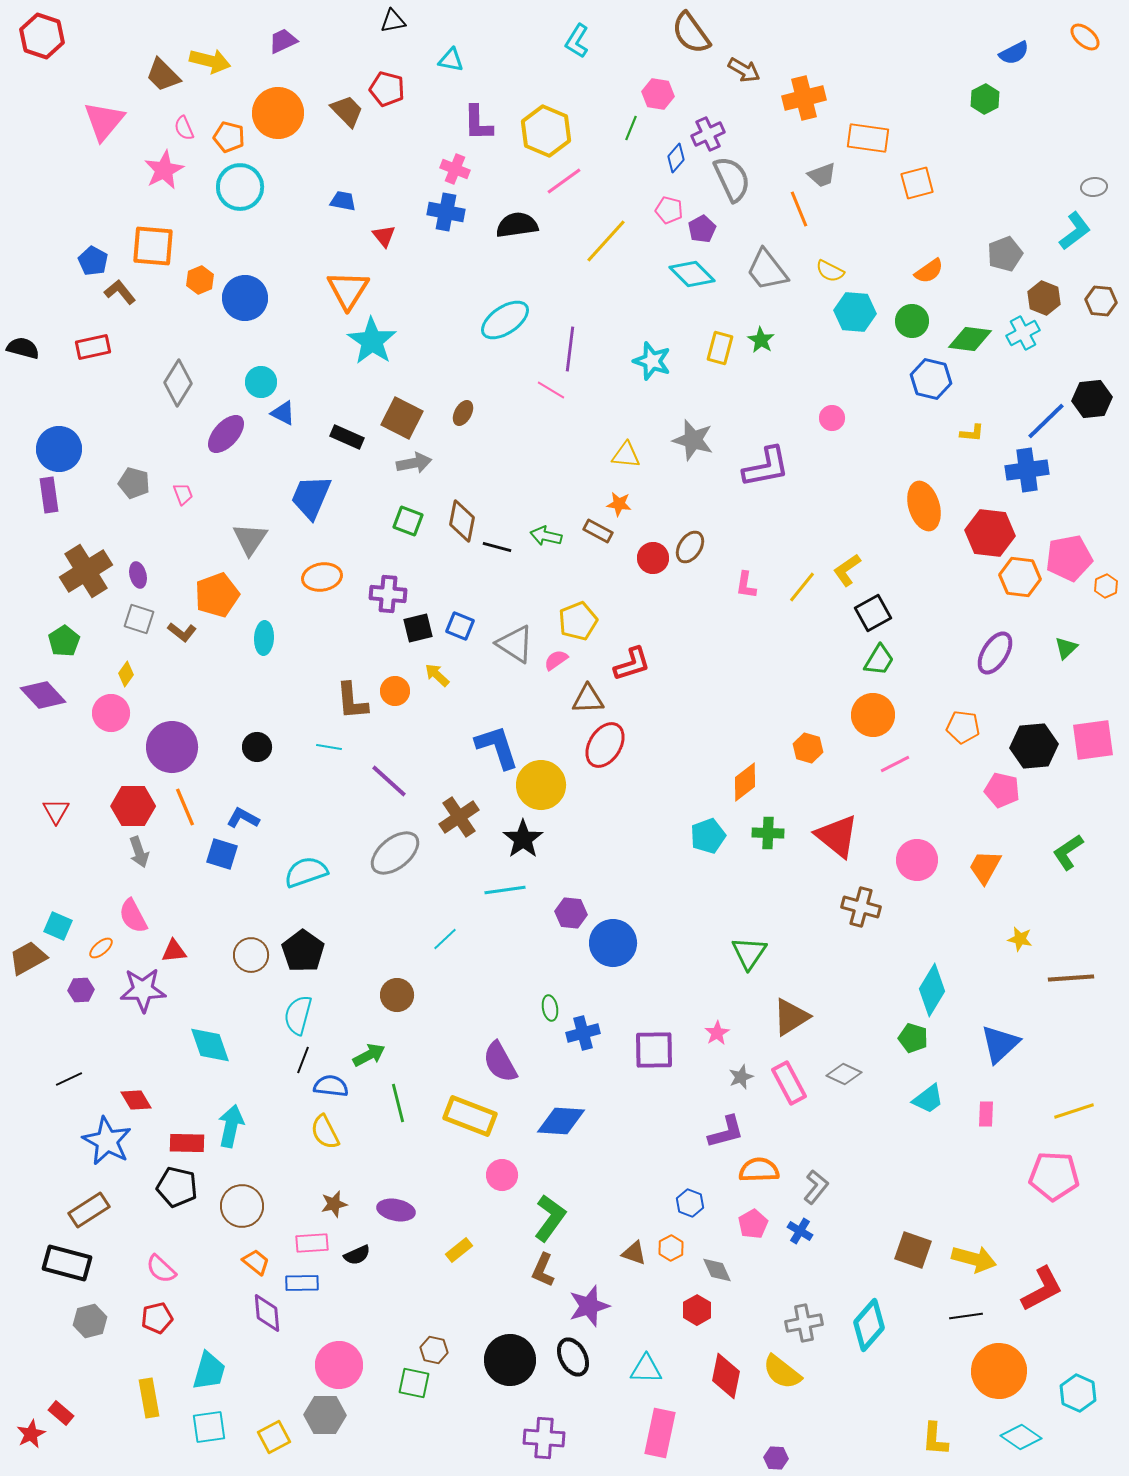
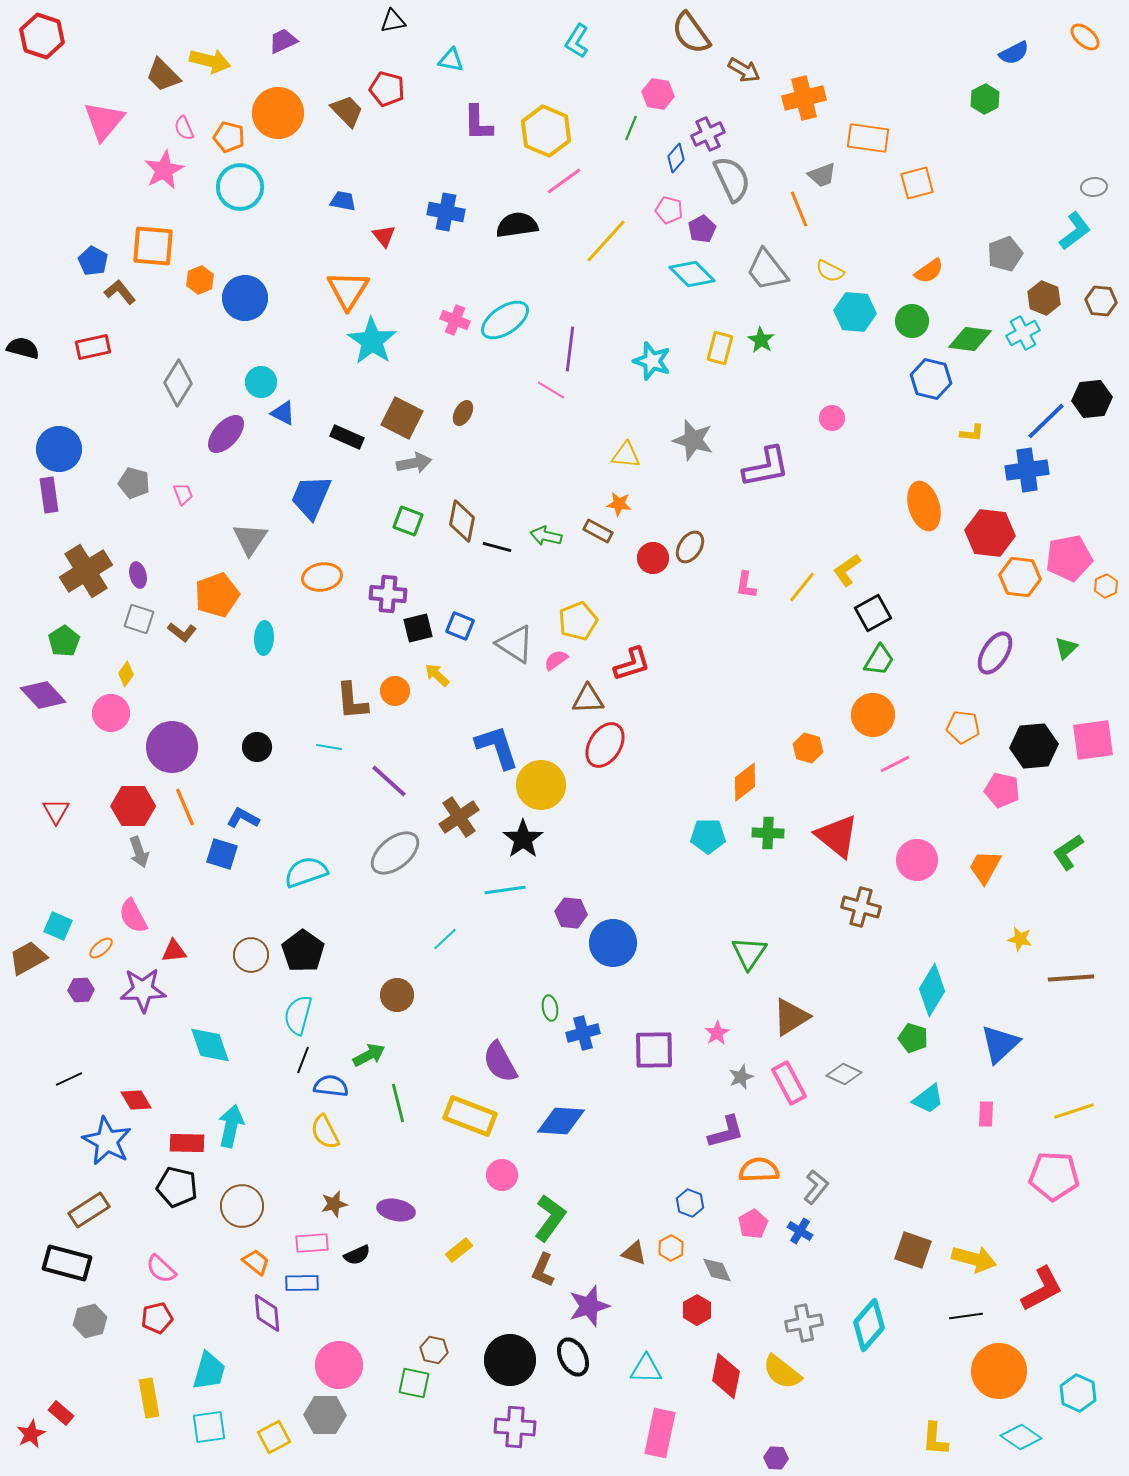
pink cross at (455, 169): moved 151 px down
cyan pentagon at (708, 836): rotated 20 degrees clockwise
purple cross at (544, 1438): moved 29 px left, 11 px up
